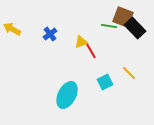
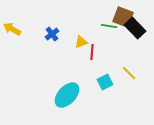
blue cross: moved 2 px right
red line: moved 1 px right, 1 px down; rotated 35 degrees clockwise
cyan ellipse: rotated 16 degrees clockwise
